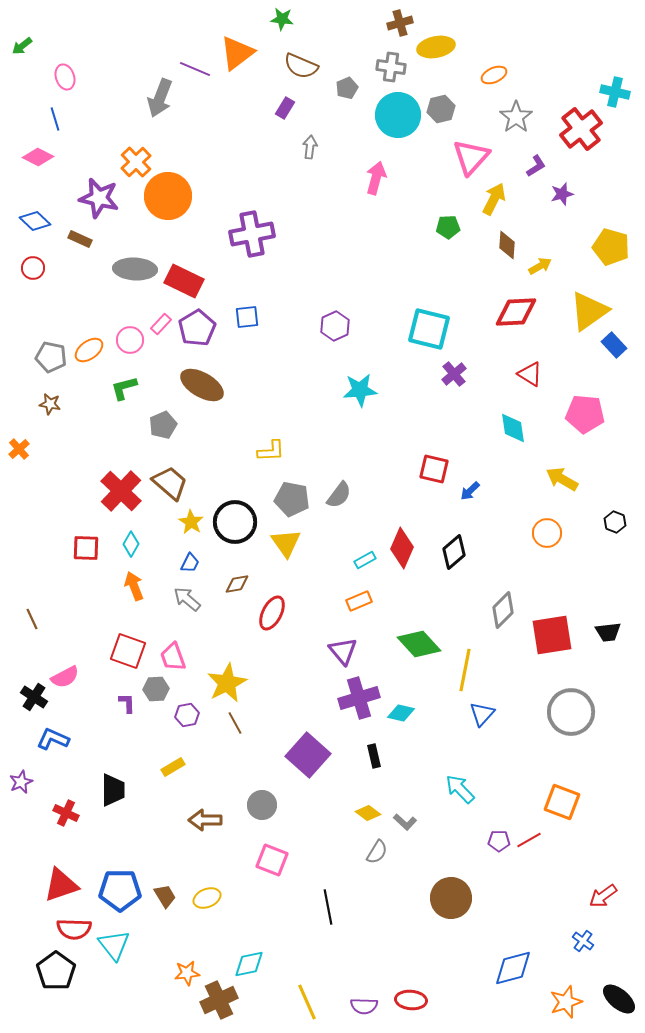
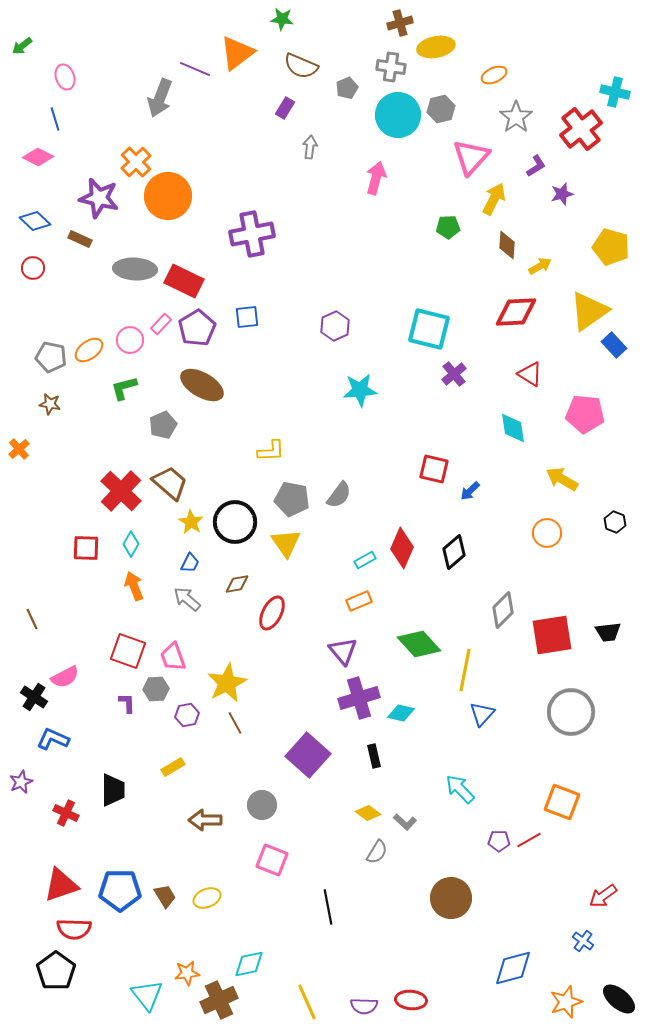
cyan triangle at (114, 945): moved 33 px right, 50 px down
